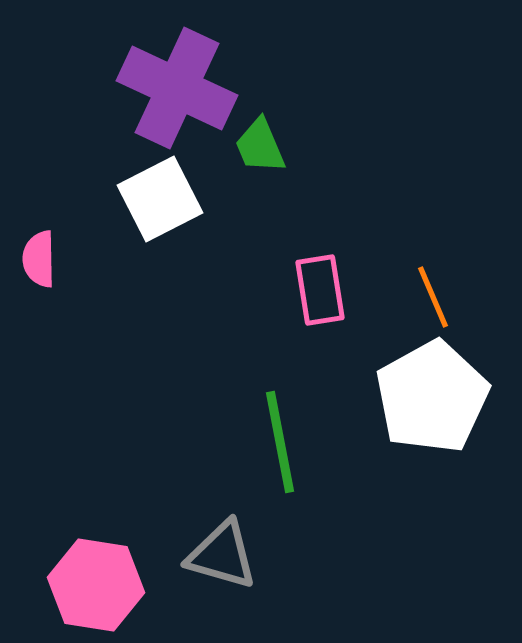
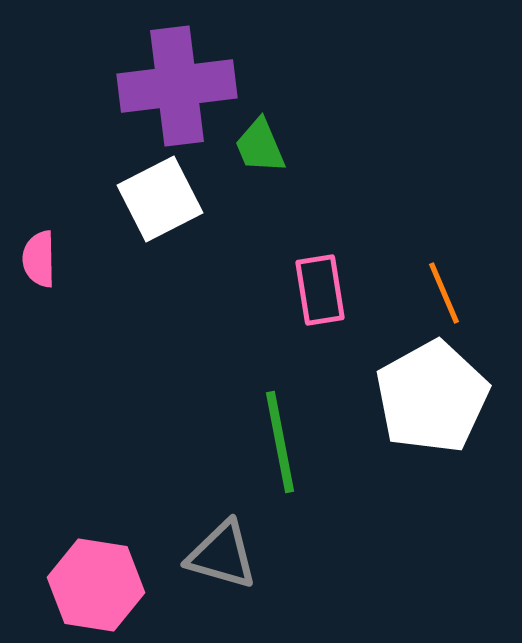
purple cross: moved 2 px up; rotated 32 degrees counterclockwise
orange line: moved 11 px right, 4 px up
